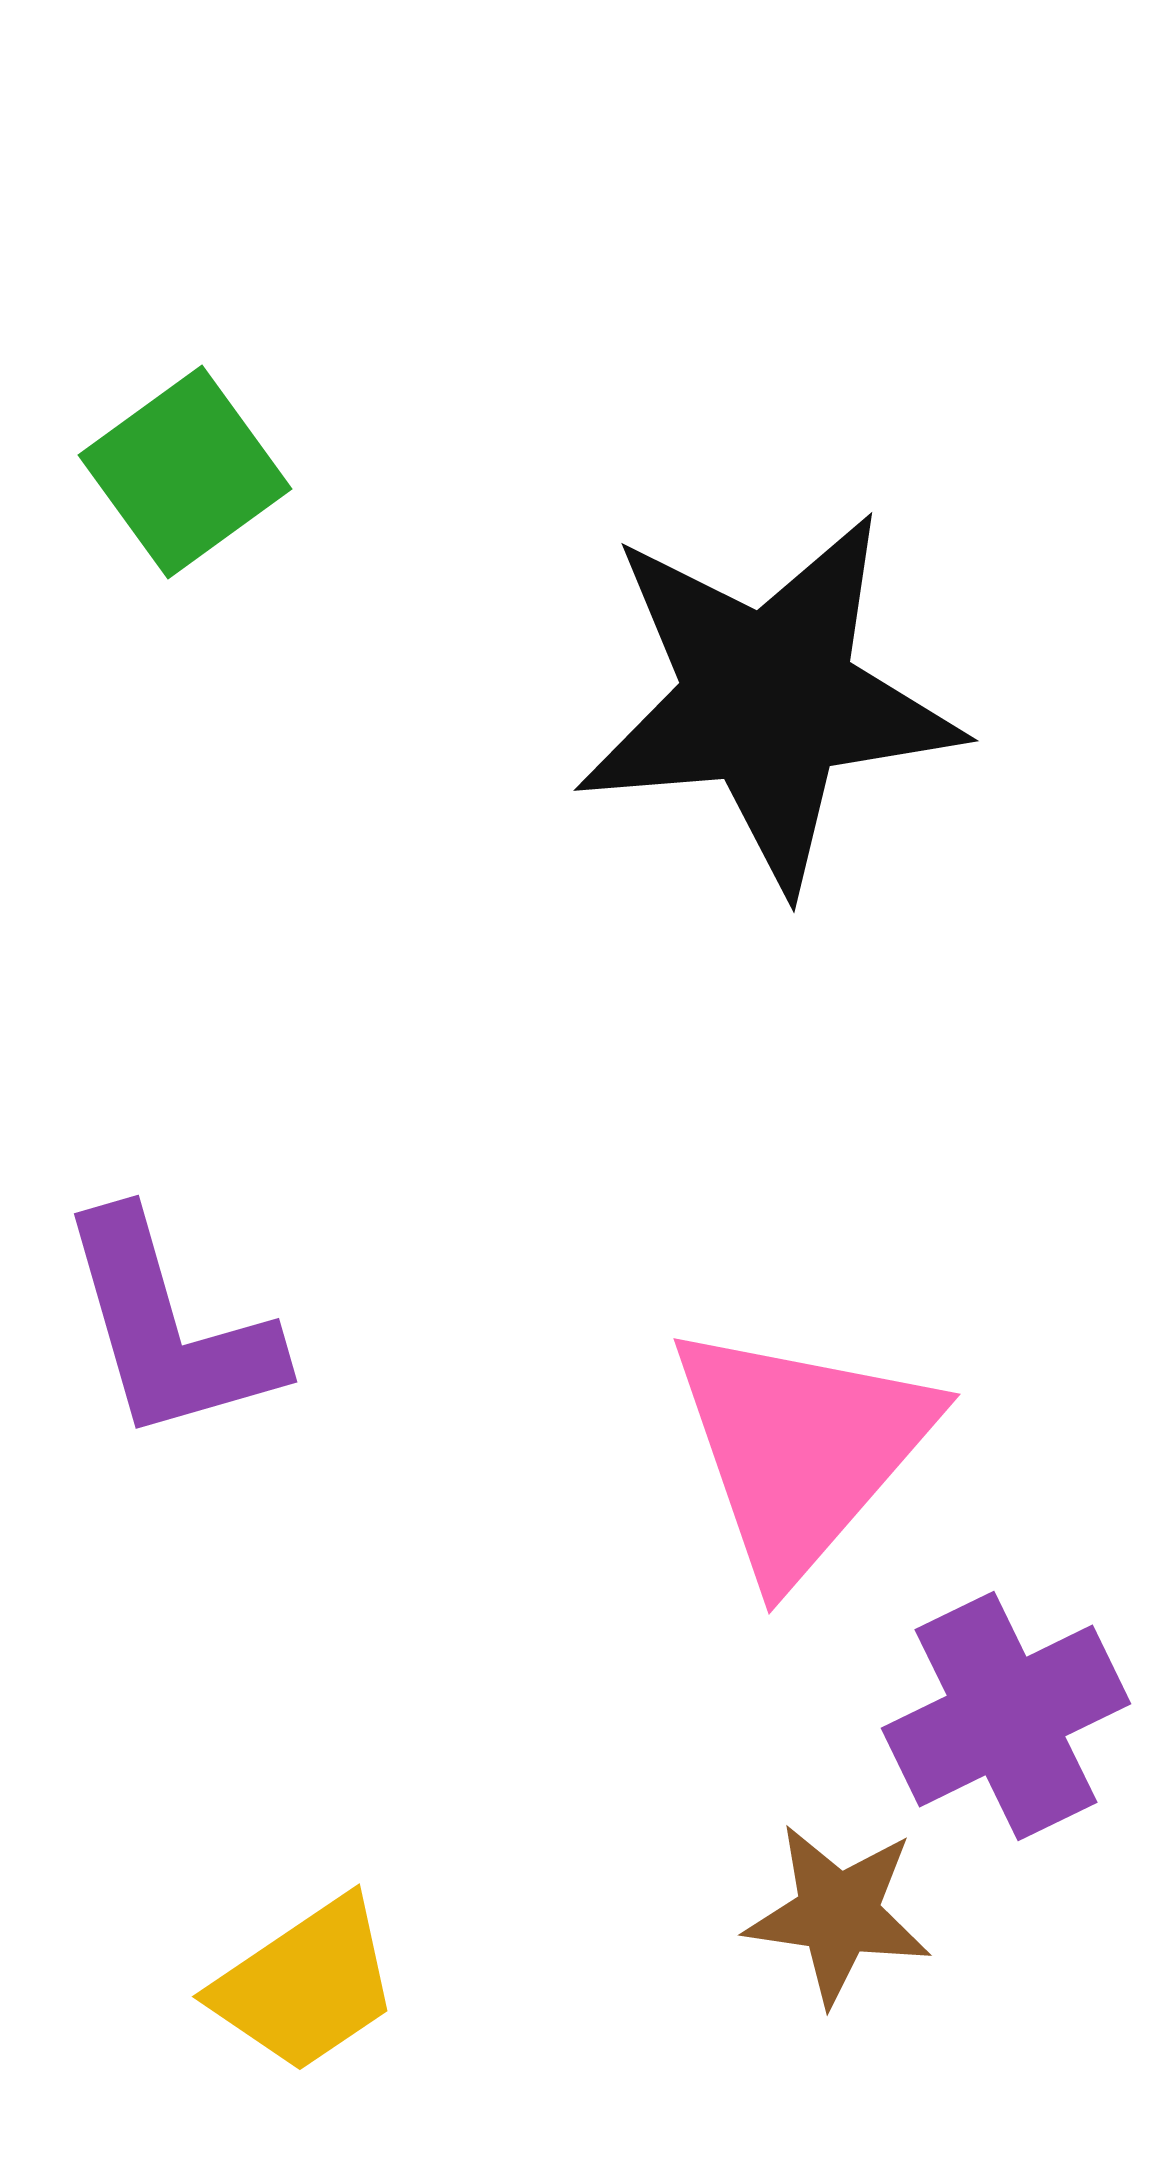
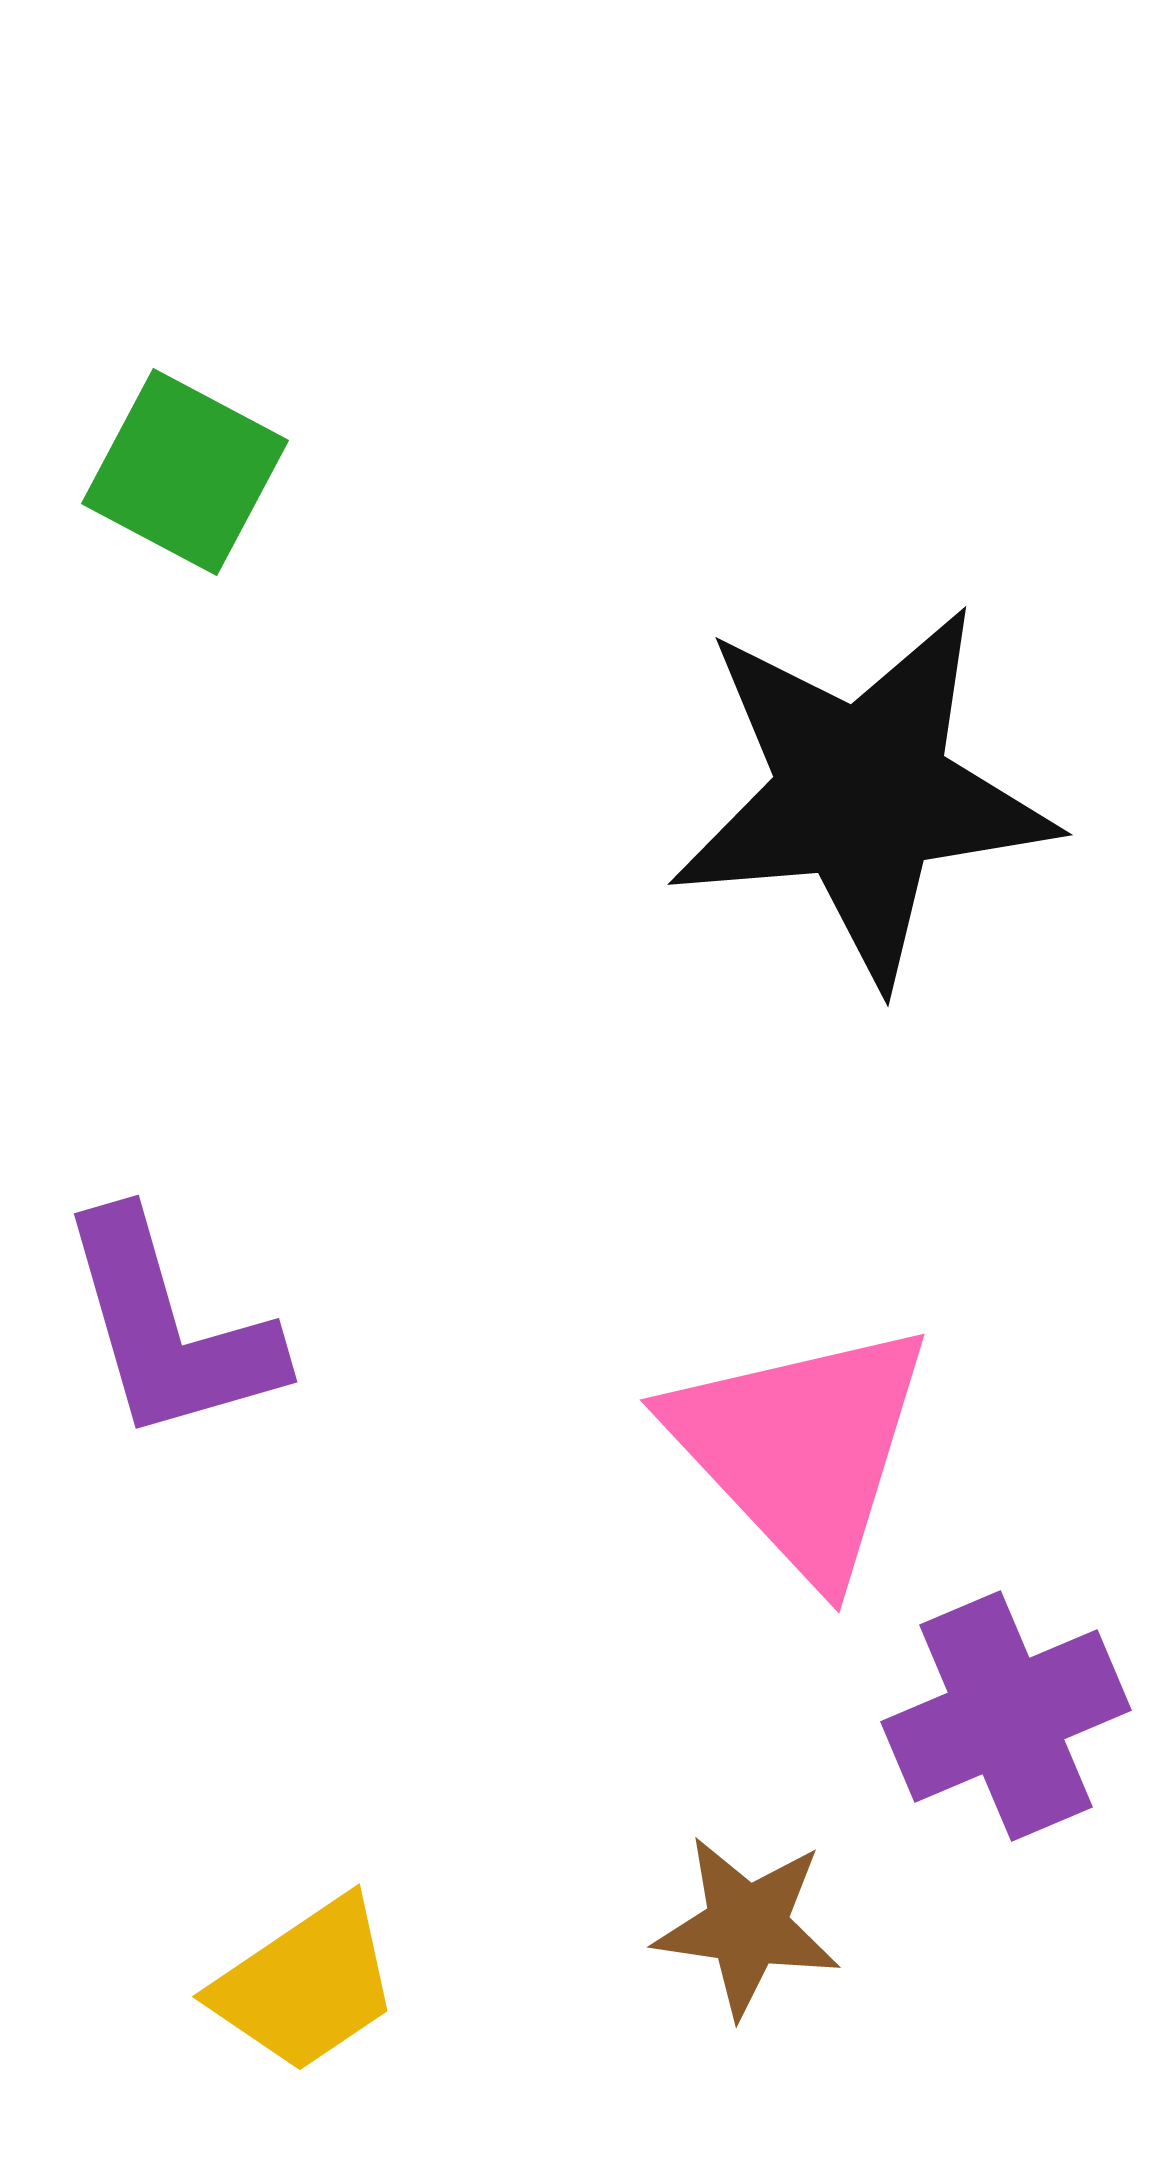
green square: rotated 26 degrees counterclockwise
black star: moved 94 px right, 94 px down
pink triangle: rotated 24 degrees counterclockwise
purple cross: rotated 3 degrees clockwise
brown star: moved 91 px left, 12 px down
